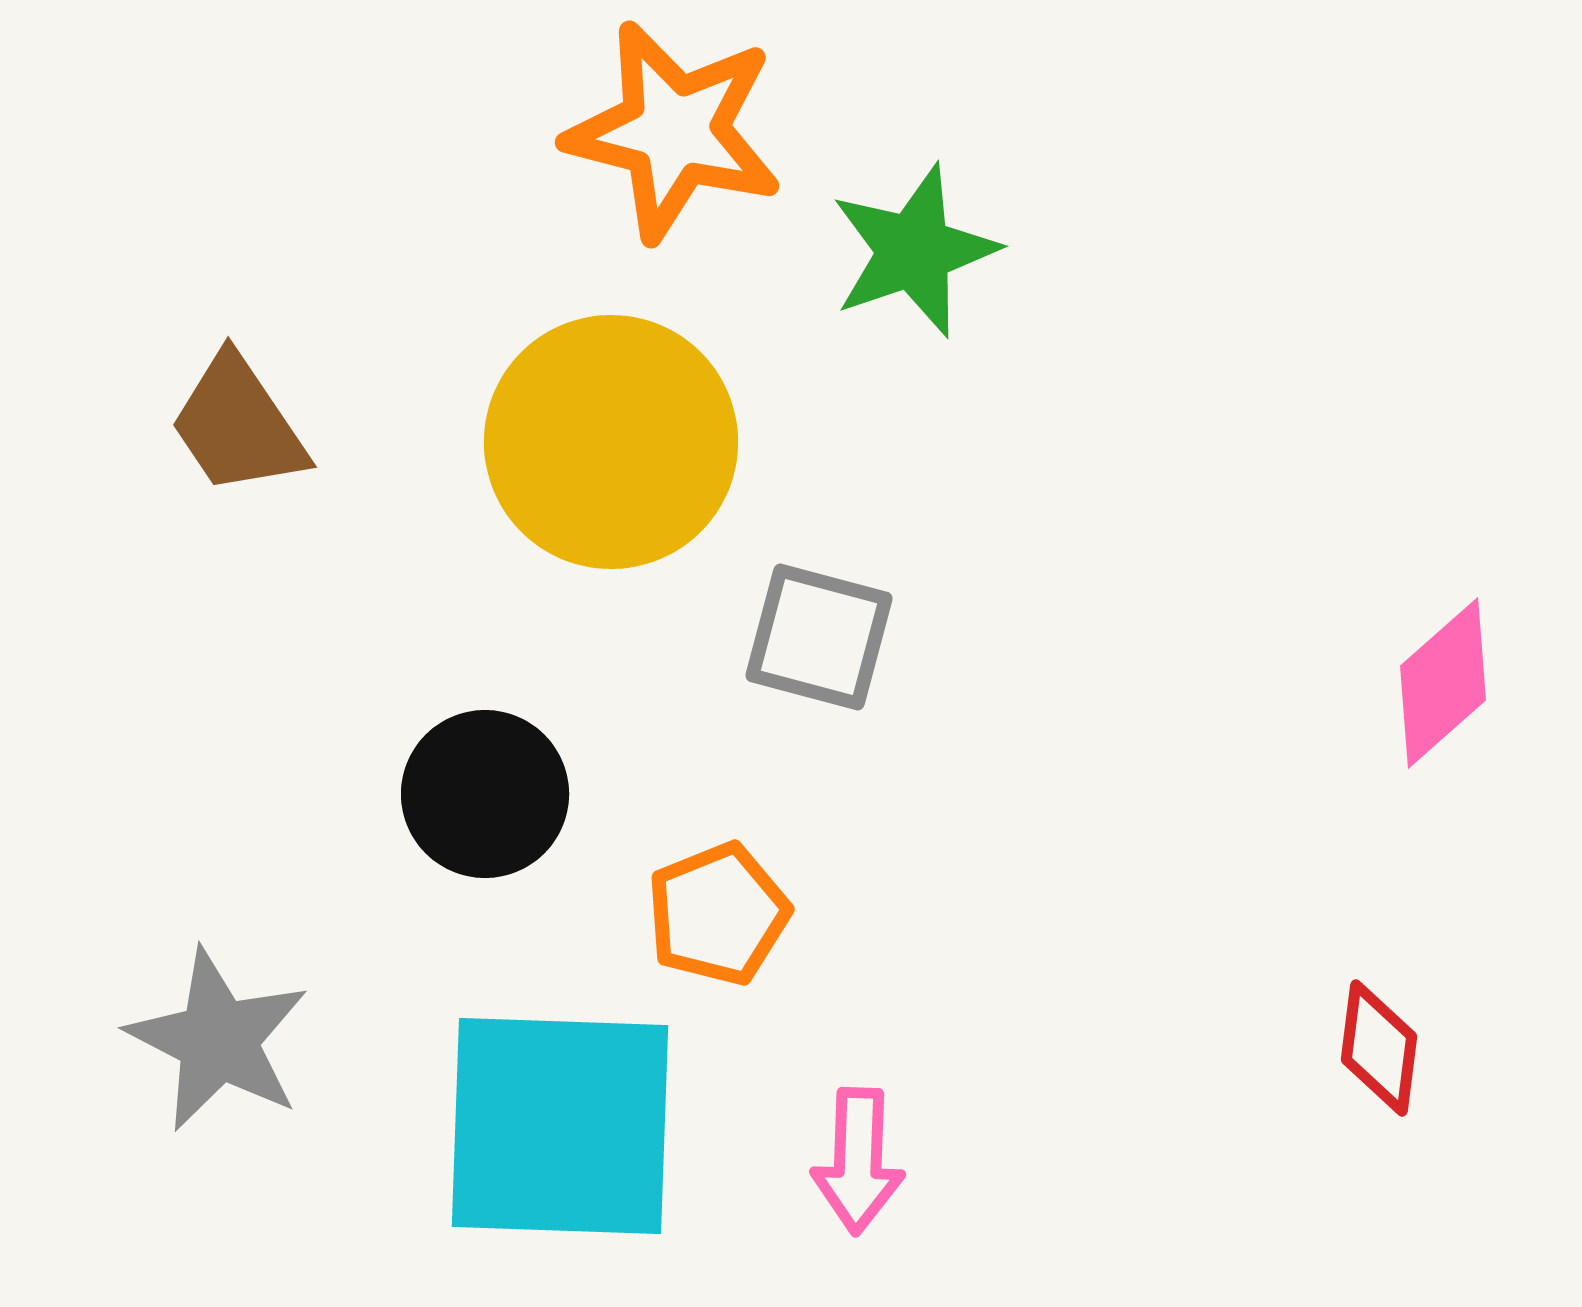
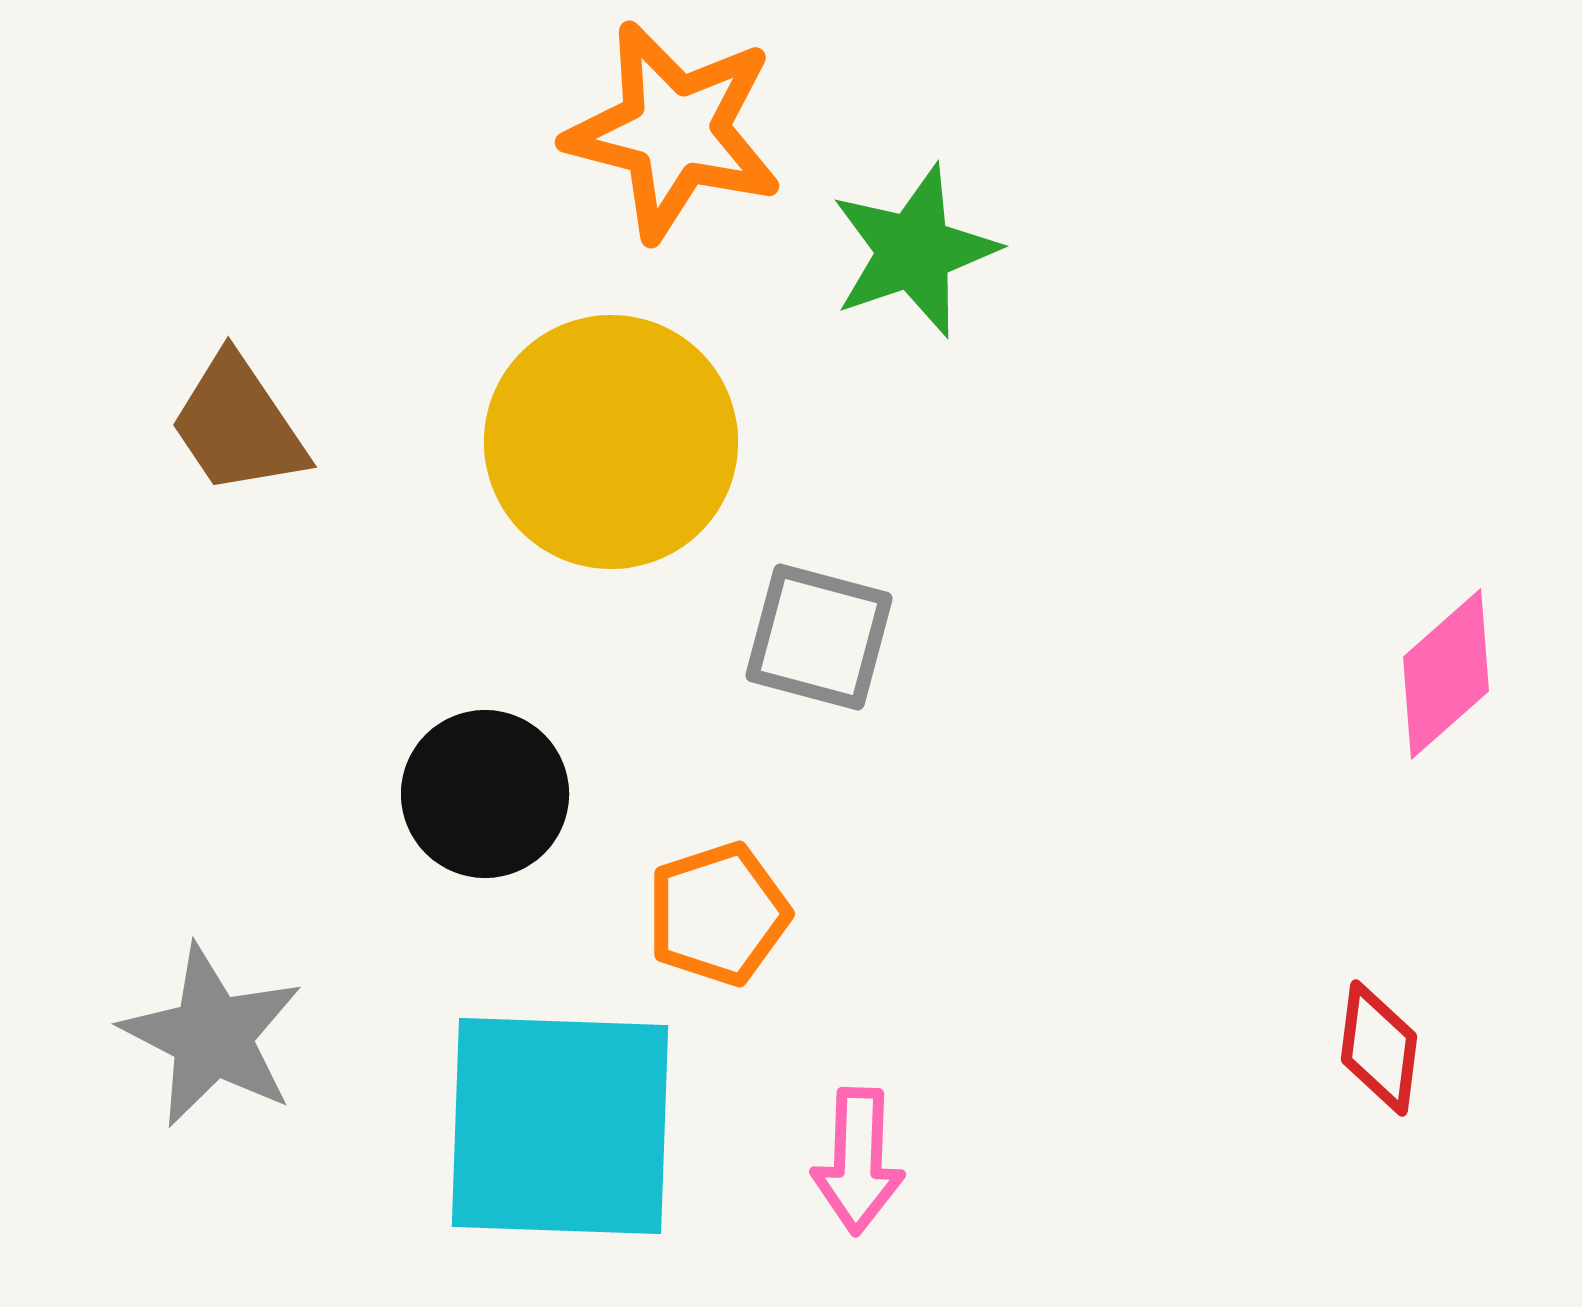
pink diamond: moved 3 px right, 9 px up
orange pentagon: rotated 4 degrees clockwise
gray star: moved 6 px left, 4 px up
